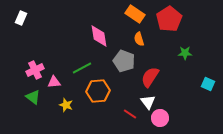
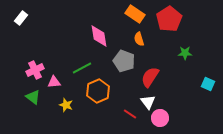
white rectangle: rotated 16 degrees clockwise
orange hexagon: rotated 20 degrees counterclockwise
